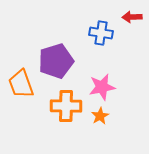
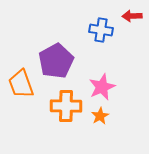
red arrow: moved 1 px up
blue cross: moved 3 px up
purple pentagon: rotated 12 degrees counterclockwise
pink star: rotated 12 degrees counterclockwise
